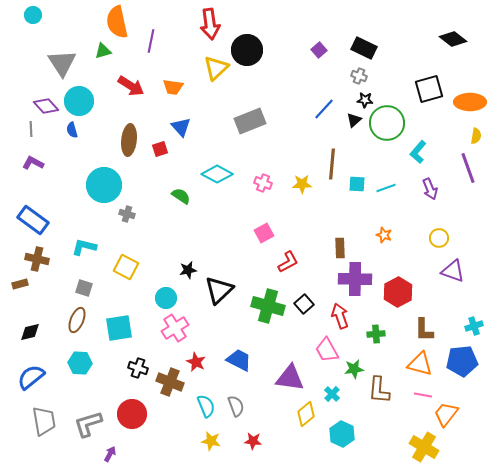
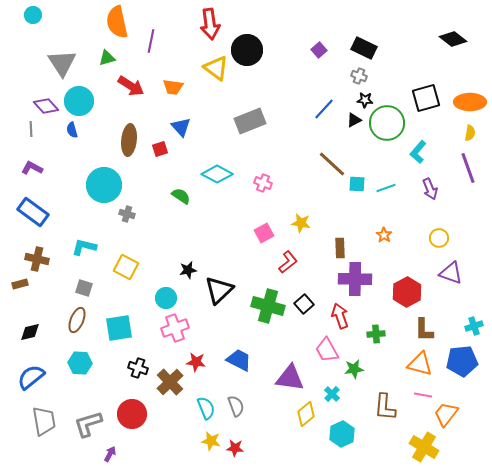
green triangle at (103, 51): moved 4 px right, 7 px down
yellow triangle at (216, 68): rotated 40 degrees counterclockwise
black square at (429, 89): moved 3 px left, 9 px down
black triangle at (354, 120): rotated 14 degrees clockwise
yellow semicircle at (476, 136): moved 6 px left, 3 px up
purple L-shape at (33, 163): moved 1 px left, 5 px down
brown line at (332, 164): rotated 52 degrees counterclockwise
yellow star at (302, 184): moved 1 px left, 39 px down; rotated 12 degrees clockwise
blue rectangle at (33, 220): moved 8 px up
orange star at (384, 235): rotated 14 degrees clockwise
red L-shape at (288, 262): rotated 10 degrees counterclockwise
purple triangle at (453, 271): moved 2 px left, 2 px down
red hexagon at (398, 292): moved 9 px right
pink cross at (175, 328): rotated 12 degrees clockwise
red star at (196, 362): rotated 18 degrees counterclockwise
brown cross at (170, 382): rotated 24 degrees clockwise
brown L-shape at (379, 390): moved 6 px right, 17 px down
cyan semicircle at (206, 406): moved 2 px down
cyan hexagon at (342, 434): rotated 10 degrees clockwise
red star at (253, 441): moved 18 px left, 7 px down
